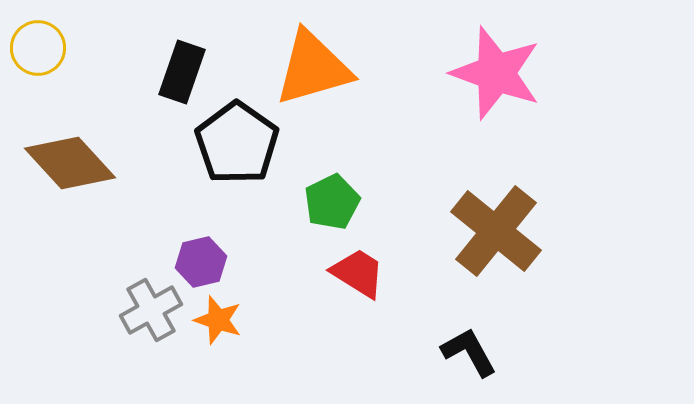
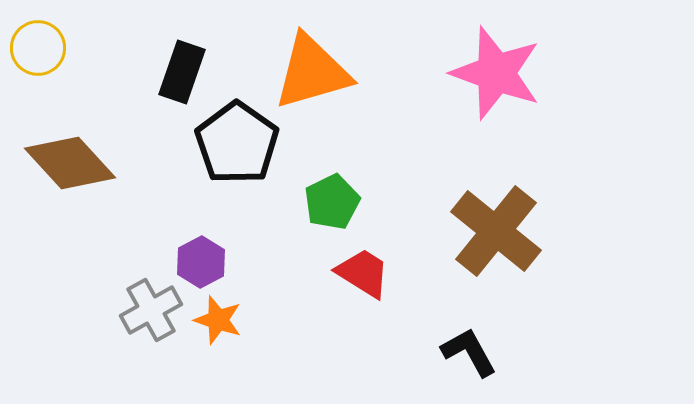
orange triangle: moved 1 px left, 4 px down
purple hexagon: rotated 15 degrees counterclockwise
red trapezoid: moved 5 px right
